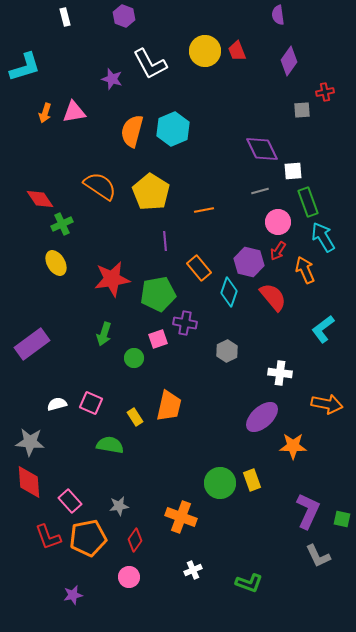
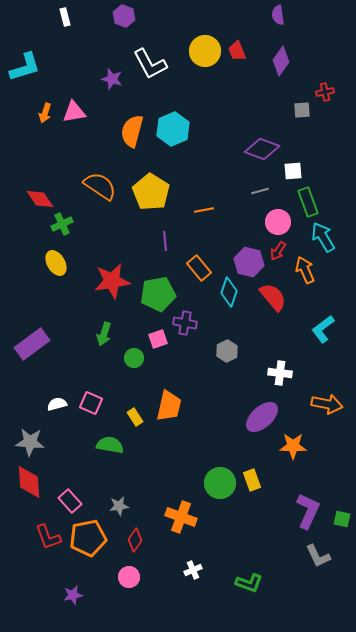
purple diamond at (289, 61): moved 8 px left
purple diamond at (262, 149): rotated 44 degrees counterclockwise
red star at (112, 279): moved 2 px down
